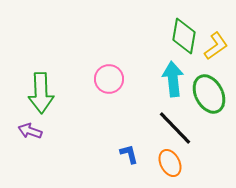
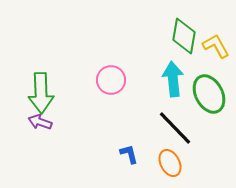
yellow L-shape: rotated 84 degrees counterclockwise
pink circle: moved 2 px right, 1 px down
purple arrow: moved 10 px right, 9 px up
